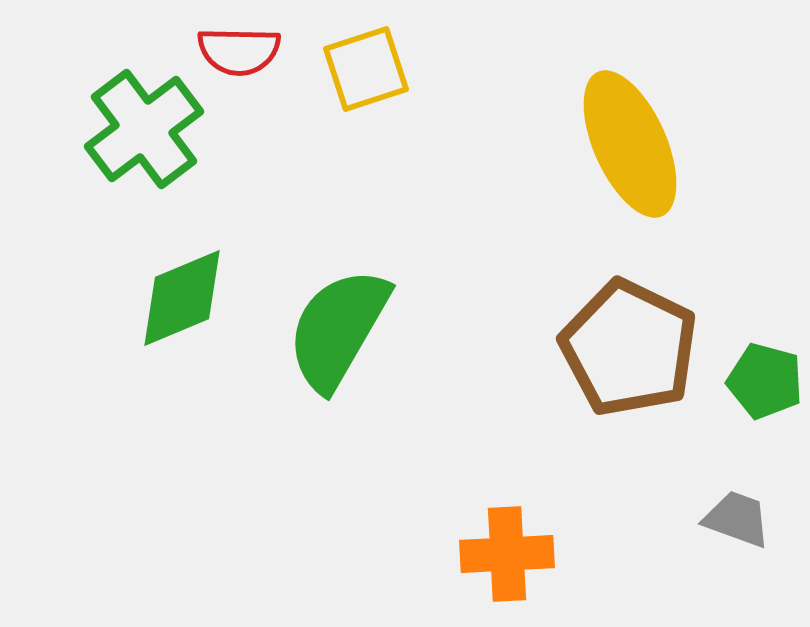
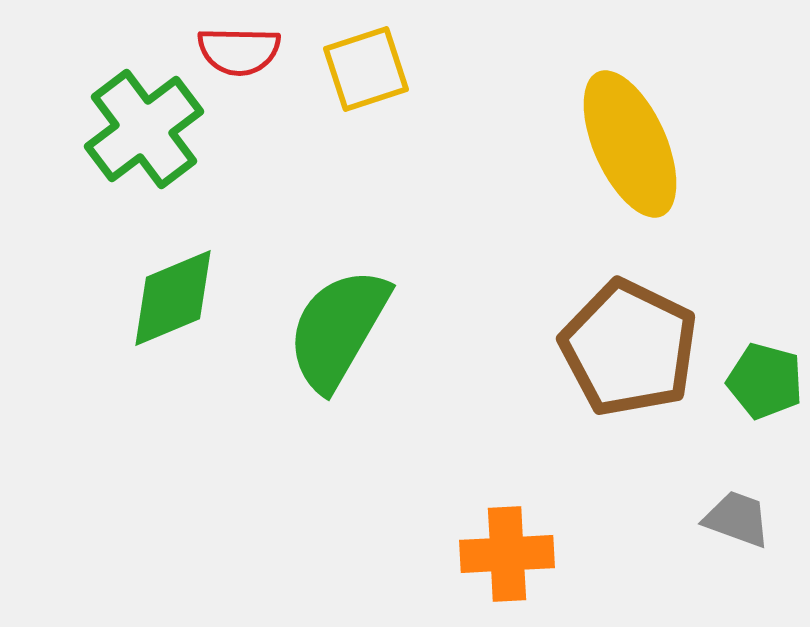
green diamond: moved 9 px left
